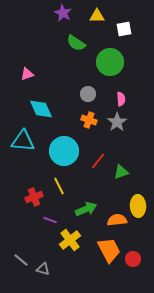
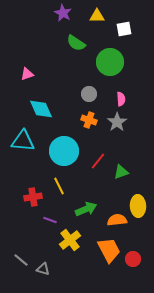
gray circle: moved 1 px right
red cross: moved 1 px left; rotated 12 degrees clockwise
